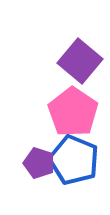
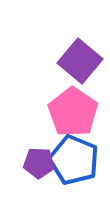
purple pentagon: rotated 16 degrees counterclockwise
